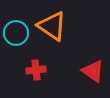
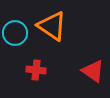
cyan circle: moved 1 px left
red cross: rotated 12 degrees clockwise
